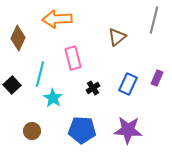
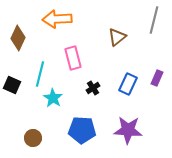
black square: rotated 24 degrees counterclockwise
brown circle: moved 1 px right, 7 px down
